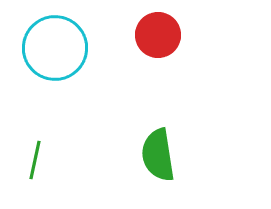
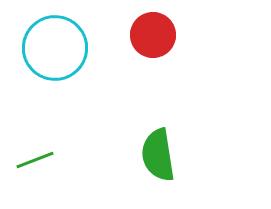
red circle: moved 5 px left
green line: rotated 57 degrees clockwise
